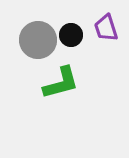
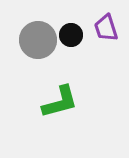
green L-shape: moved 1 px left, 19 px down
